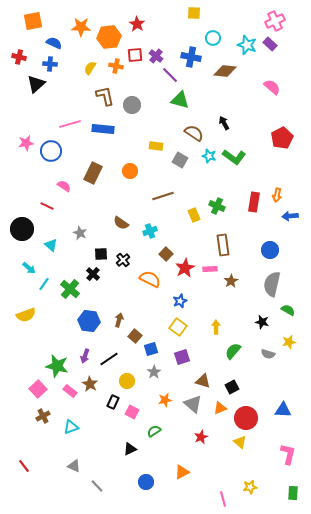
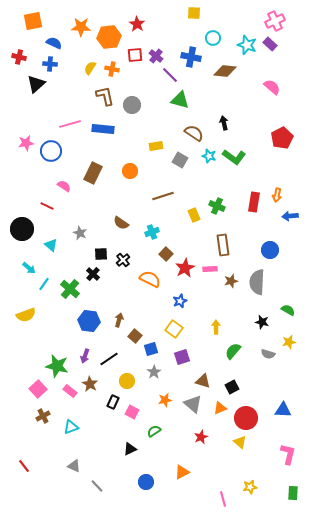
orange cross at (116, 66): moved 4 px left, 3 px down
black arrow at (224, 123): rotated 16 degrees clockwise
yellow rectangle at (156, 146): rotated 16 degrees counterclockwise
cyan cross at (150, 231): moved 2 px right, 1 px down
brown star at (231, 281): rotated 16 degrees clockwise
gray semicircle at (272, 284): moved 15 px left, 2 px up; rotated 10 degrees counterclockwise
yellow square at (178, 327): moved 4 px left, 2 px down
